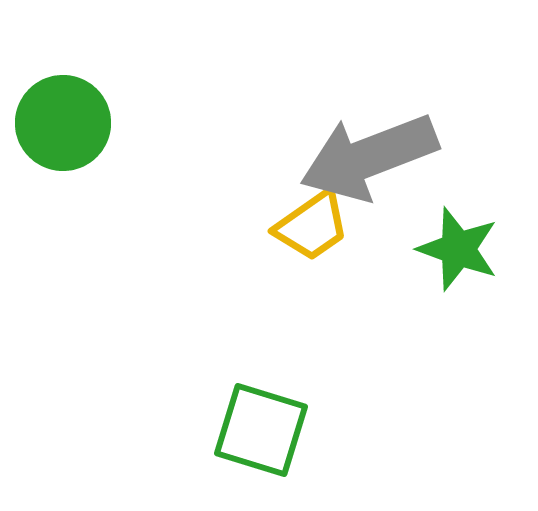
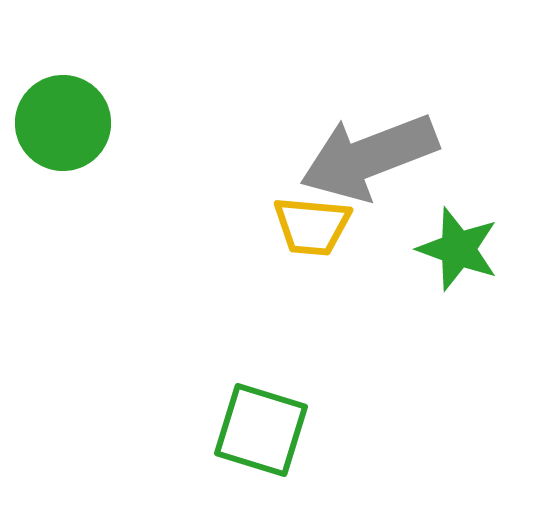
yellow trapezoid: rotated 40 degrees clockwise
